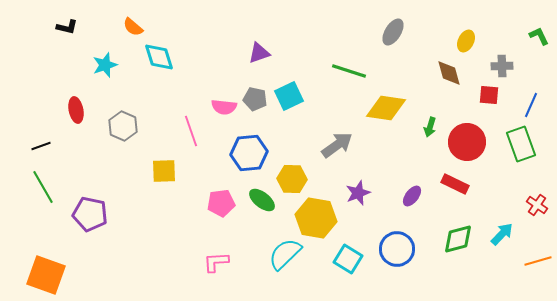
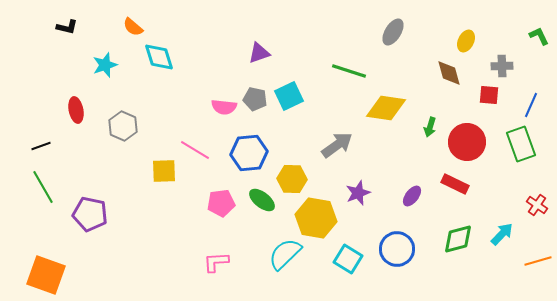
pink line at (191, 131): moved 4 px right, 19 px down; rotated 40 degrees counterclockwise
